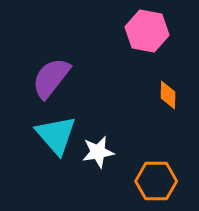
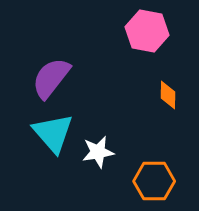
cyan triangle: moved 3 px left, 2 px up
orange hexagon: moved 2 px left
